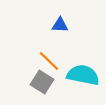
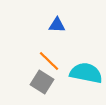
blue triangle: moved 3 px left
cyan semicircle: moved 3 px right, 2 px up
